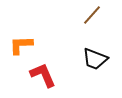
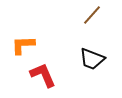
orange L-shape: moved 2 px right
black trapezoid: moved 3 px left
